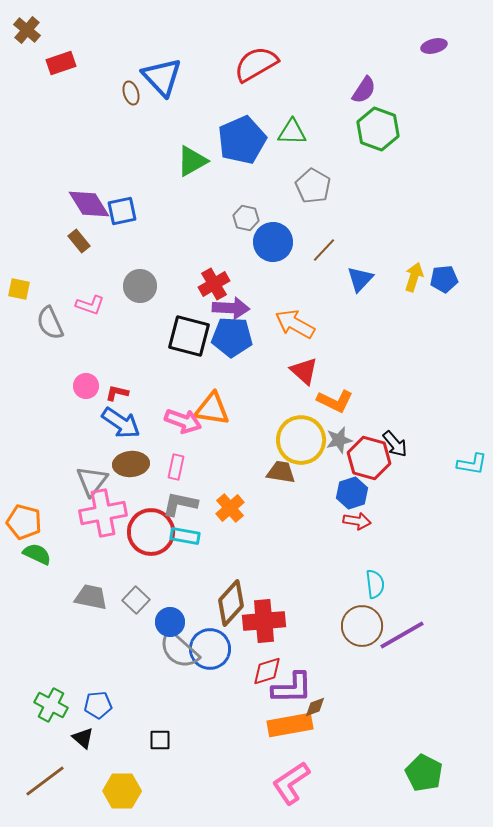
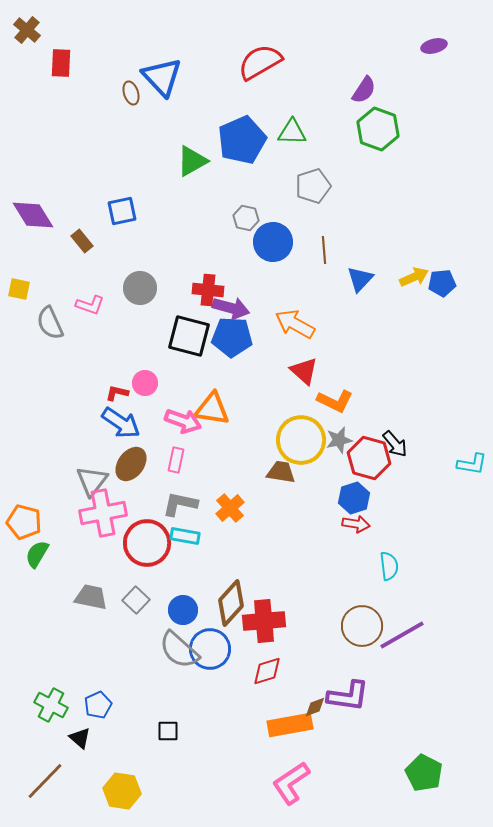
red rectangle at (61, 63): rotated 68 degrees counterclockwise
red semicircle at (256, 64): moved 4 px right, 2 px up
gray pentagon at (313, 186): rotated 24 degrees clockwise
purple diamond at (89, 204): moved 56 px left, 11 px down
brown rectangle at (79, 241): moved 3 px right
brown line at (324, 250): rotated 48 degrees counterclockwise
yellow arrow at (414, 277): rotated 48 degrees clockwise
blue pentagon at (444, 279): moved 2 px left, 4 px down
red cross at (214, 284): moved 6 px left, 6 px down; rotated 36 degrees clockwise
gray circle at (140, 286): moved 2 px down
purple arrow at (231, 308): rotated 12 degrees clockwise
pink circle at (86, 386): moved 59 px right, 3 px up
brown ellipse at (131, 464): rotated 48 degrees counterclockwise
pink rectangle at (176, 467): moved 7 px up
blue hexagon at (352, 493): moved 2 px right, 5 px down
red arrow at (357, 521): moved 1 px left, 3 px down
red circle at (151, 532): moved 4 px left, 11 px down
green semicircle at (37, 554): rotated 84 degrees counterclockwise
cyan semicircle at (375, 584): moved 14 px right, 18 px up
blue circle at (170, 622): moved 13 px right, 12 px up
purple L-shape at (292, 688): moved 56 px right, 8 px down; rotated 9 degrees clockwise
blue pentagon at (98, 705): rotated 20 degrees counterclockwise
black triangle at (83, 738): moved 3 px left
black square at (160, 740): moved 8 px right, 9 px up
brown line at (45, 781): rotated 9 degrees counterclockwise
yellow hexagon at (122, 791): rotated 9 degrees clockwise
